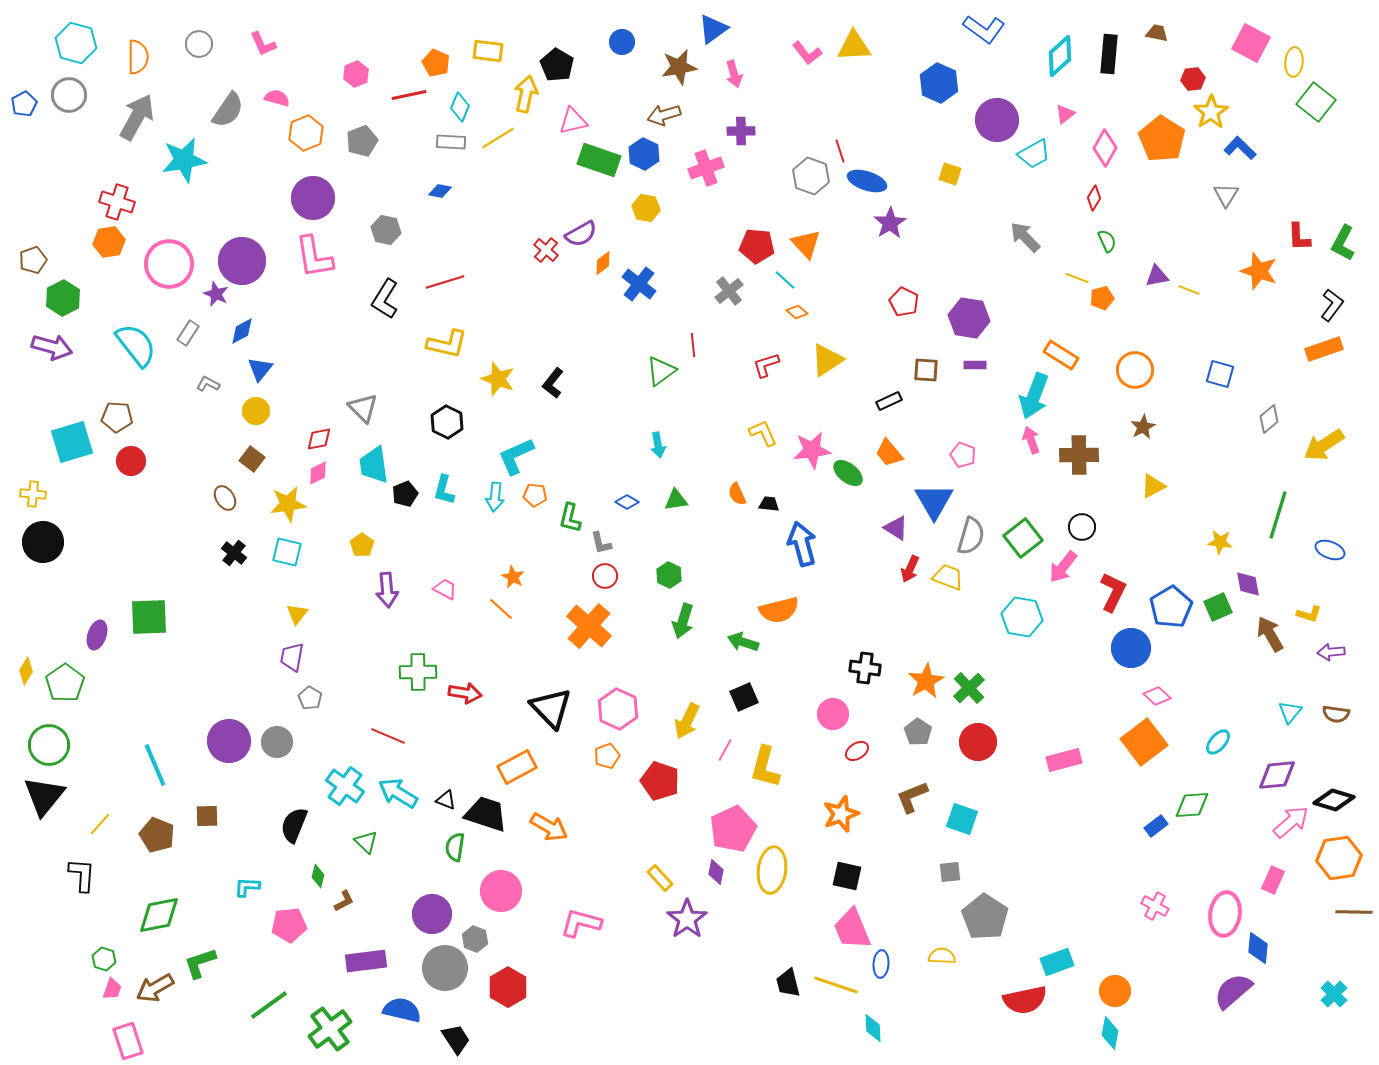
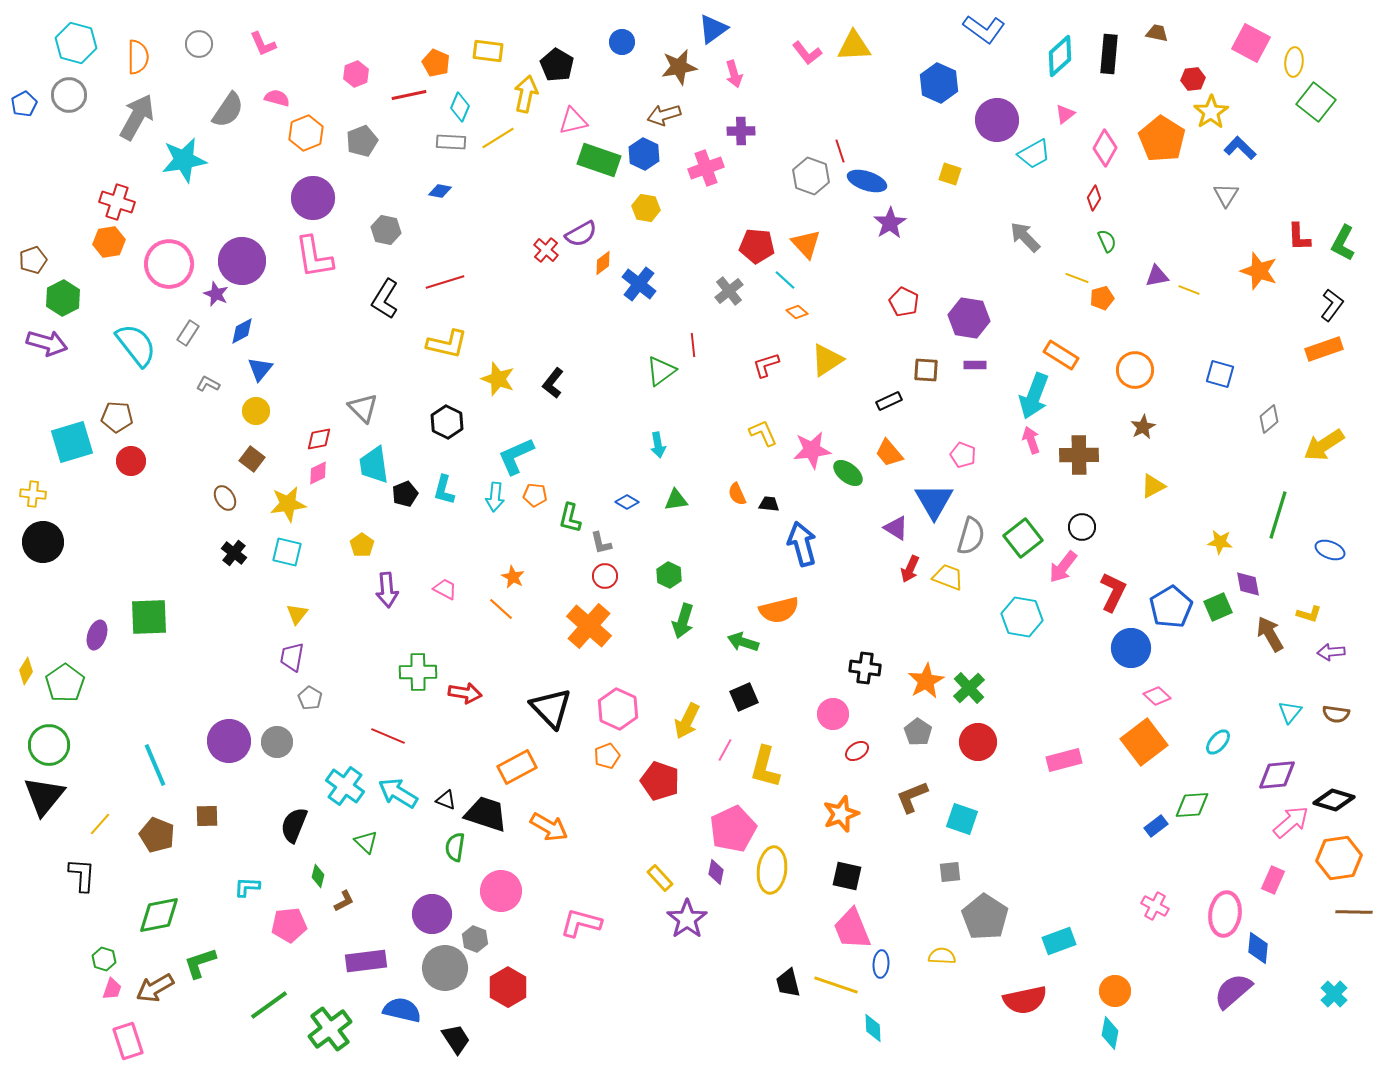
purple arrow at (52, 347): moved 5 px left, 4 px up
cyan rectangle at (1057, 962): moved 2 px right, 21 px up
